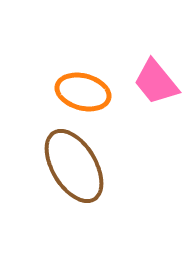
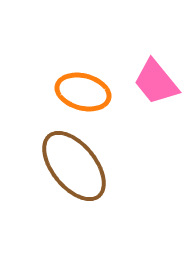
brown ellipse: rotated 8 degrees counterclockwise
